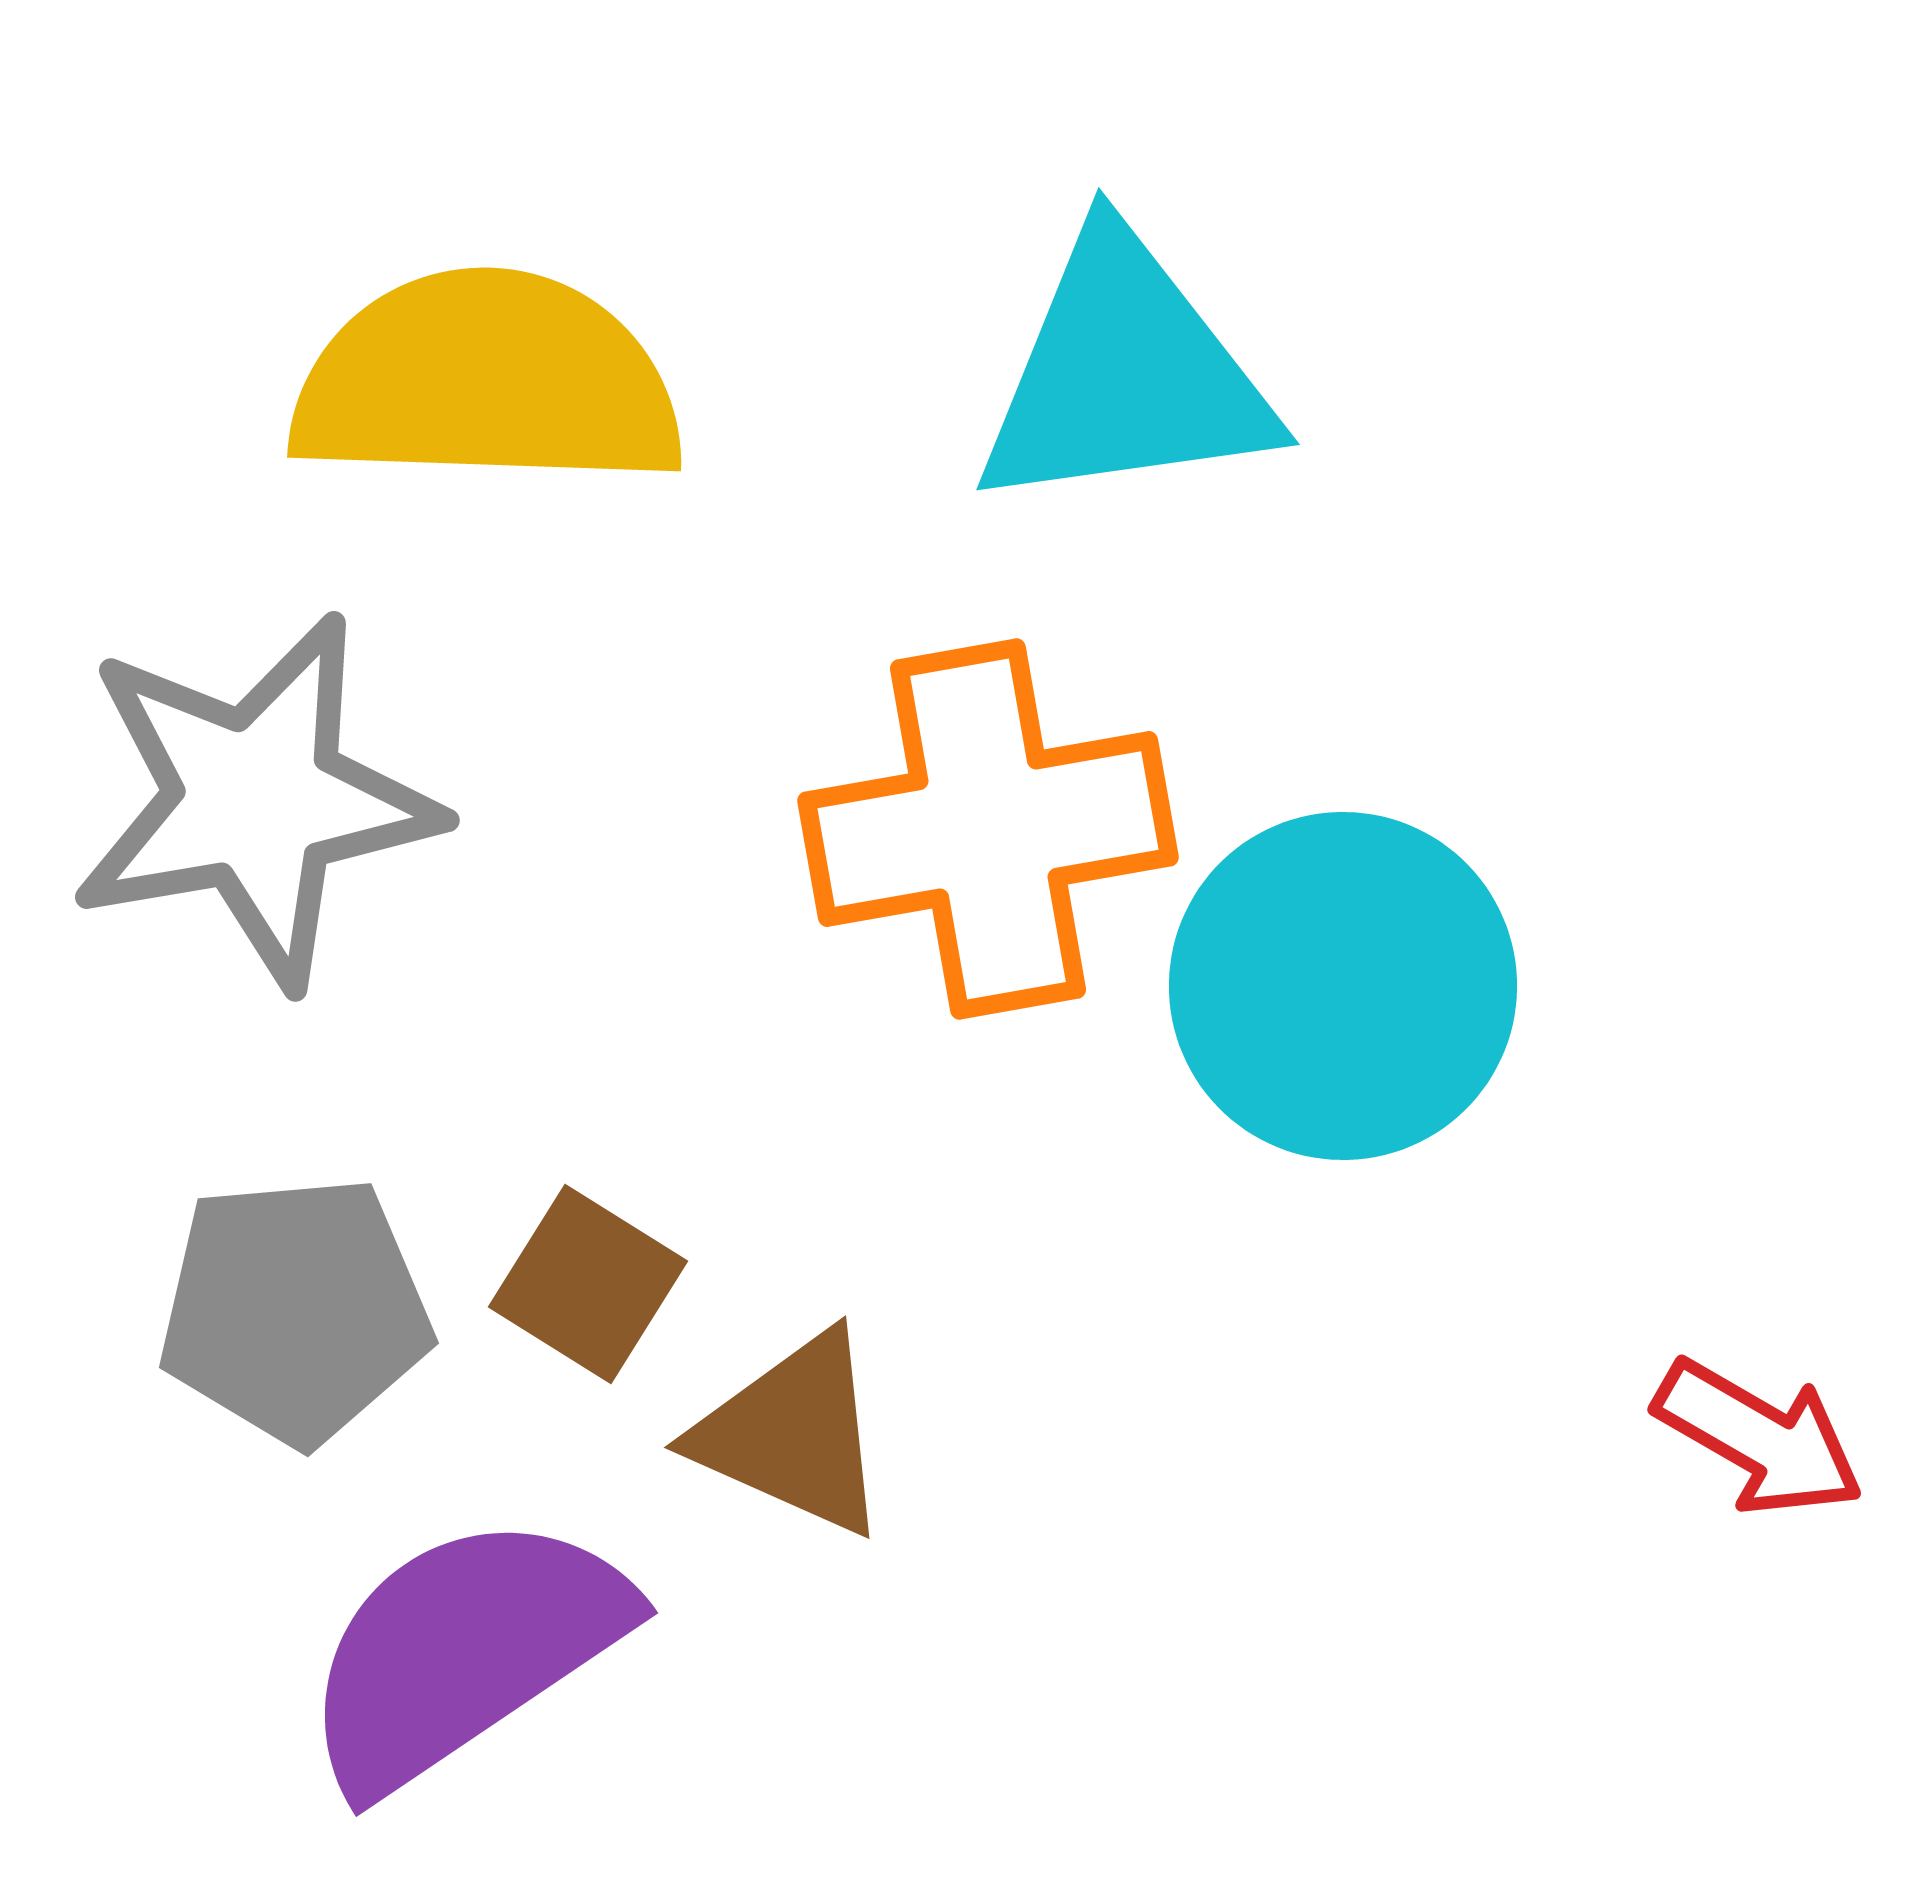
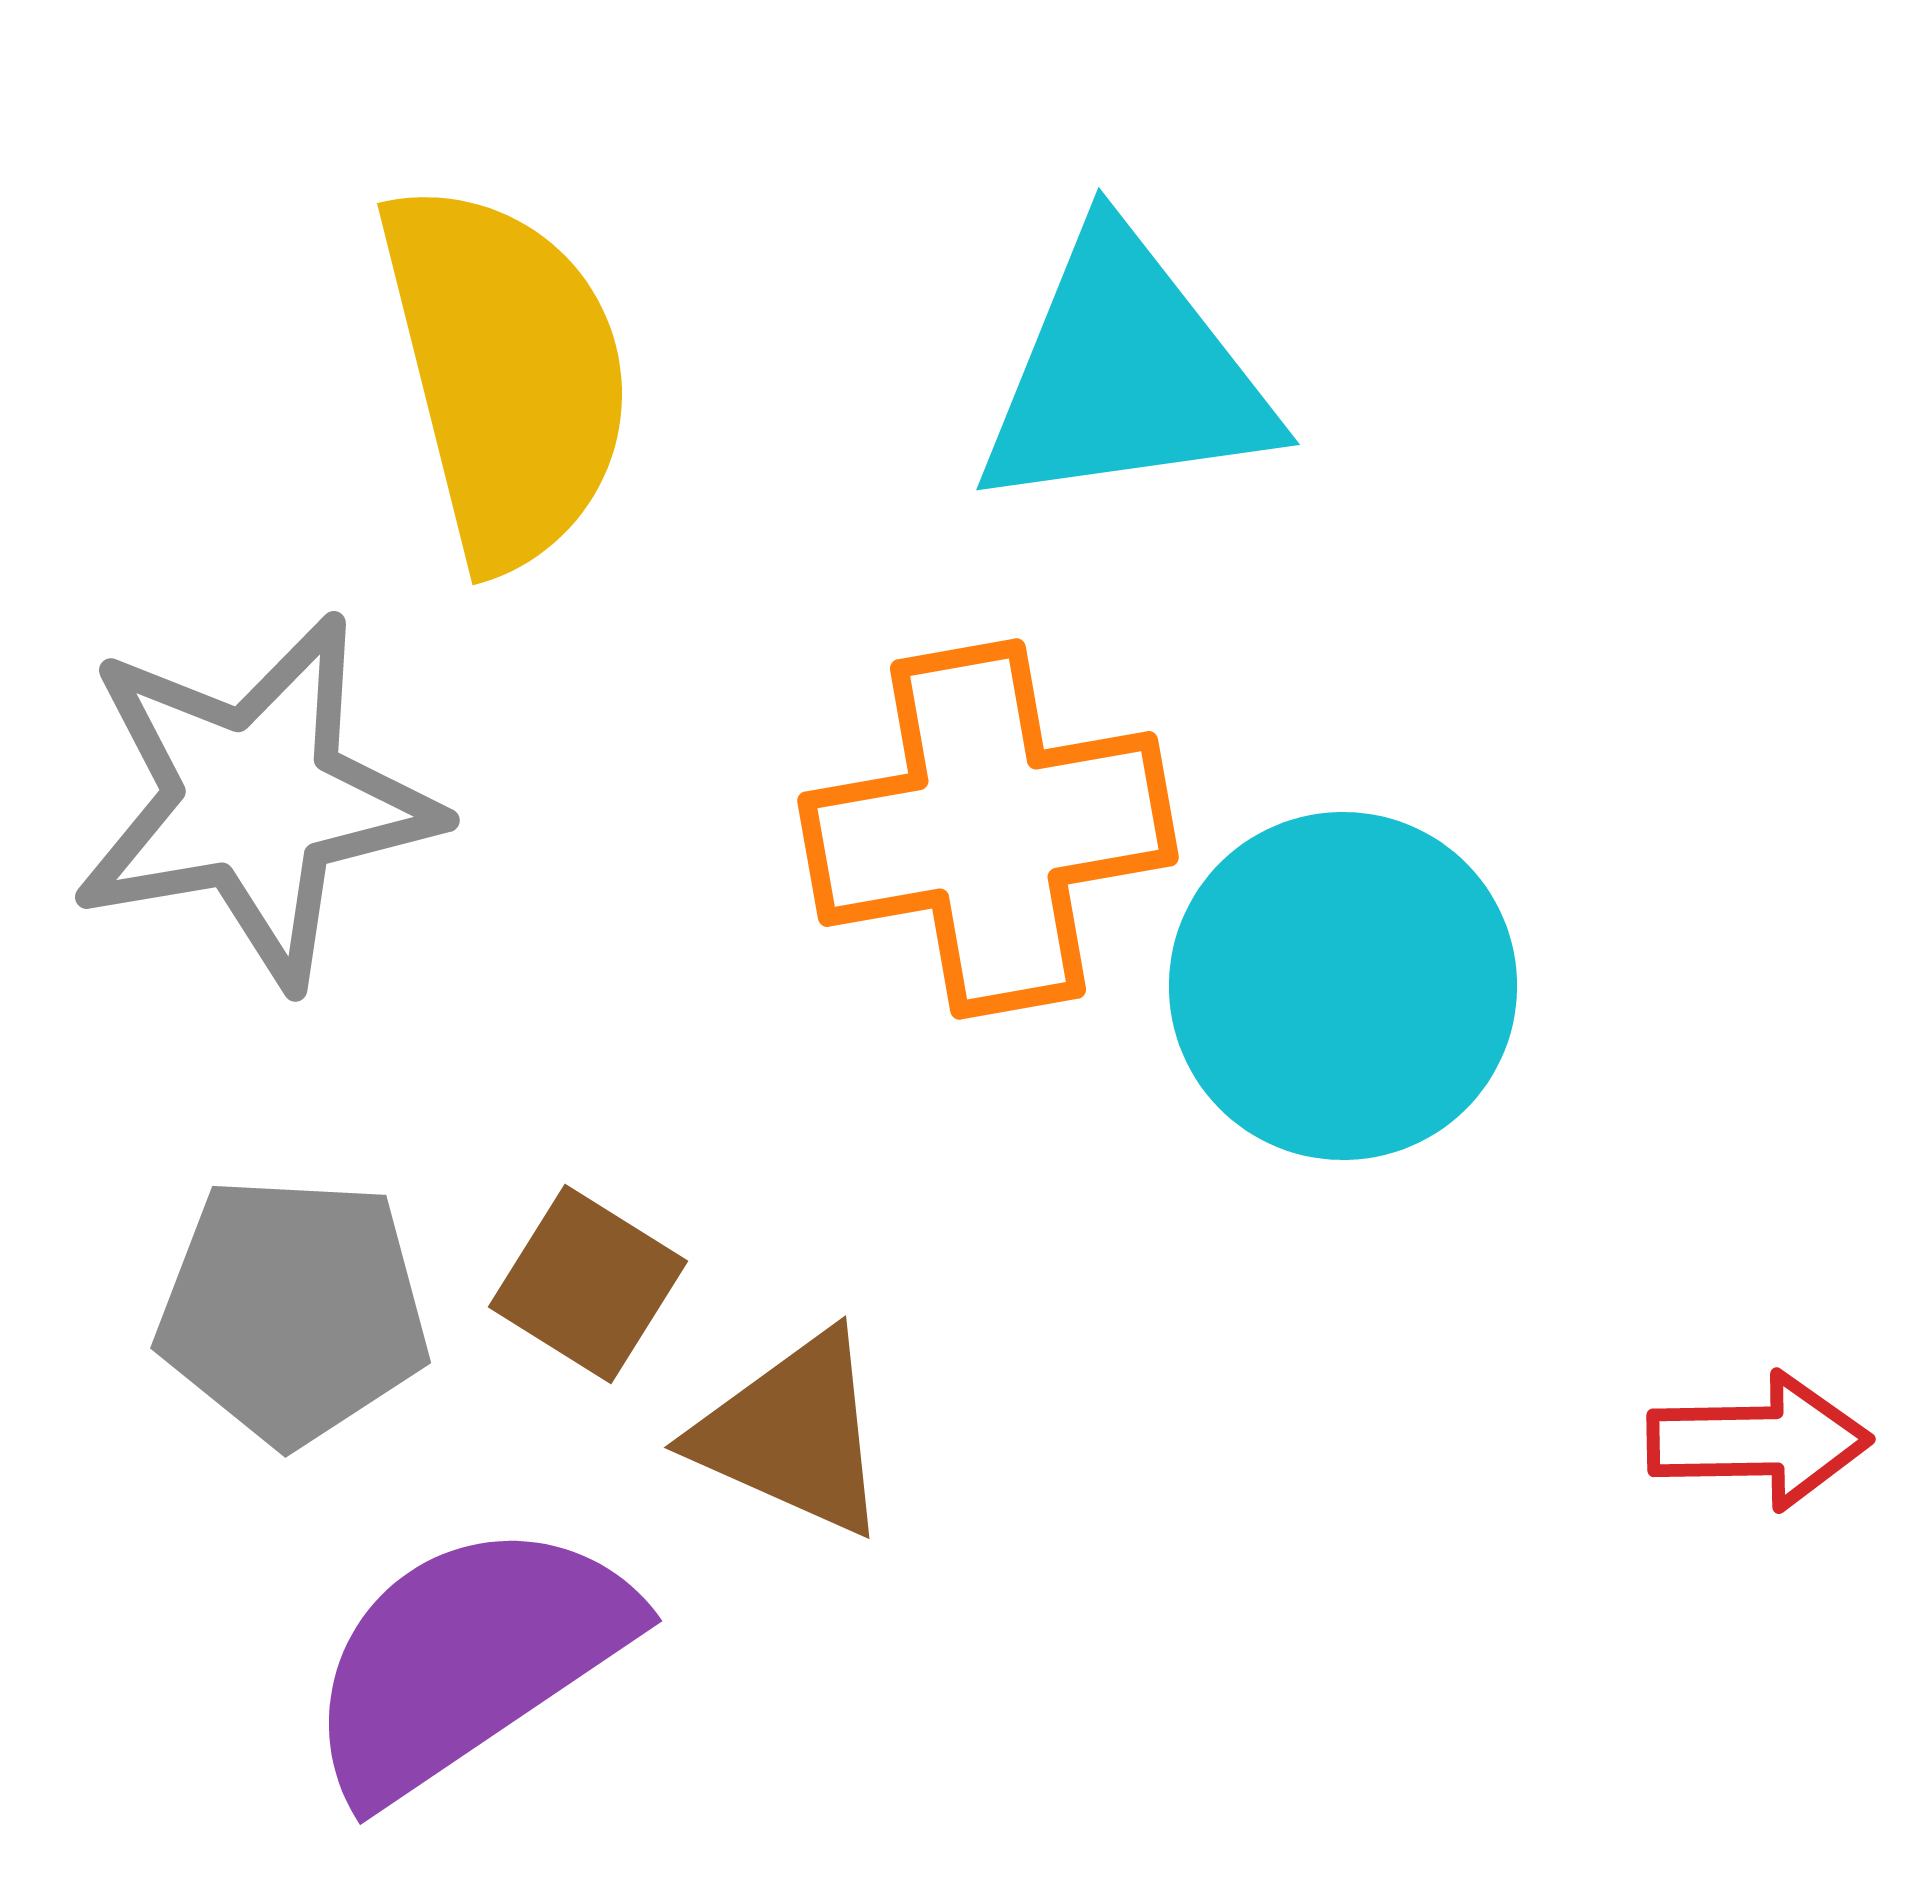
yellow semicircle: moved 19 px right, 7 px up; rotated 74 degrees clockwise
gray pentagon: moved 2 px left; rotated 8 degrees clockwise
red arrow: moved 3 px down; rotated 31 degrees counterclockwise
purple semicircle: moved 4 px right, 8 px down
